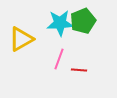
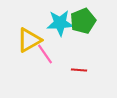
yellow triangle: moved 8 px right, 1 px down
pink line: moved 14 px left, 5 px up; rotated 55 degrees counterclockwise
